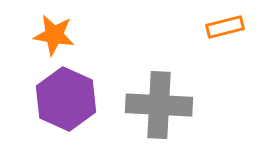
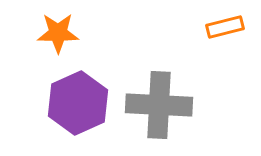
orange star: moved 4 px right, 2 px up; rotated 9 degrees counterclockwise
purple hexagon: moved 12 px right, 4 px down; rotated 12 degrees clockwise
